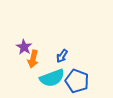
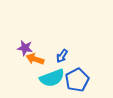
purple star: moved 1 px right, 1 px down; rotated 21 degrees counterclockwise
orange arrow: moved 2 px right; rotated 96 degrees clockwise
blue pentagon: moved 1 px up; rotated 25 degrees clockwise
